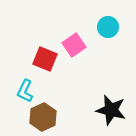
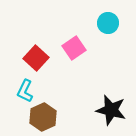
cyan circle: moved 4 px up
pink square: moved 3 px down
red square: moved 9 px left, 1 px up; rotated 20 degrees clockwise
